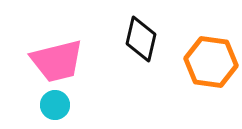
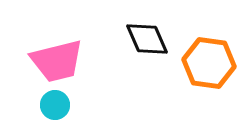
black diamond: moved 6 px right; rotated 36 degrees counterclockwise
orange hexagon: moved 2 px left, 1 px down
